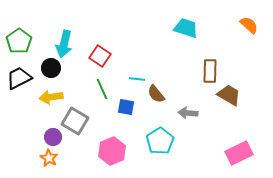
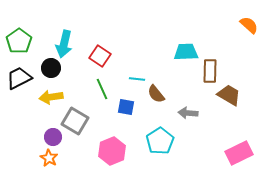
cyan trapezoid: moved 24 px down; rotated 20 degrees counterclockwise
